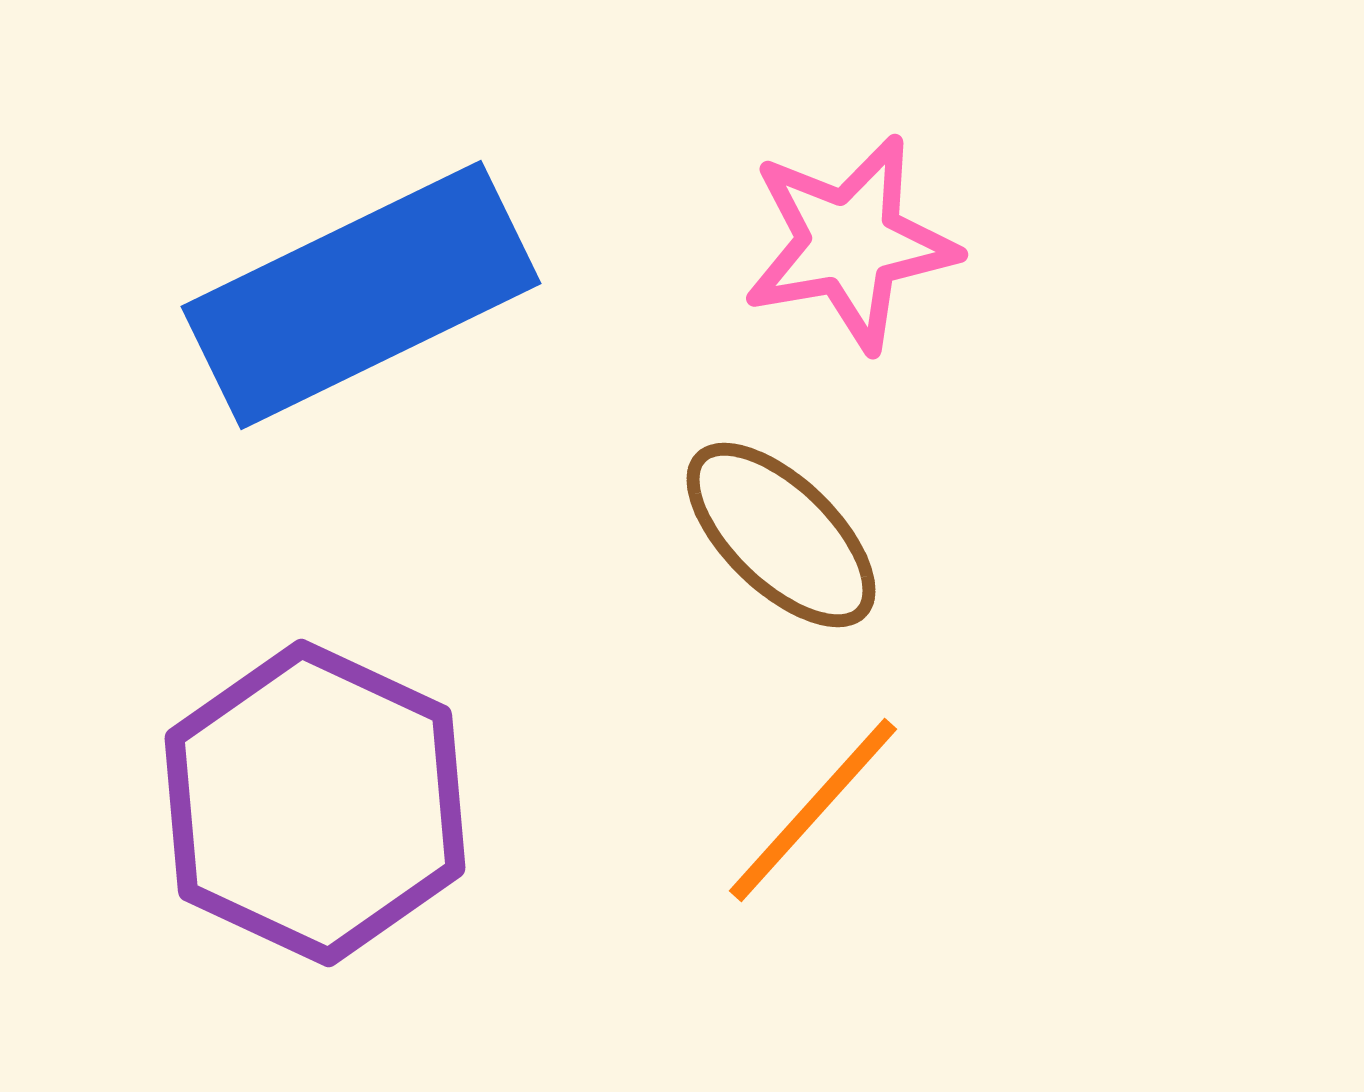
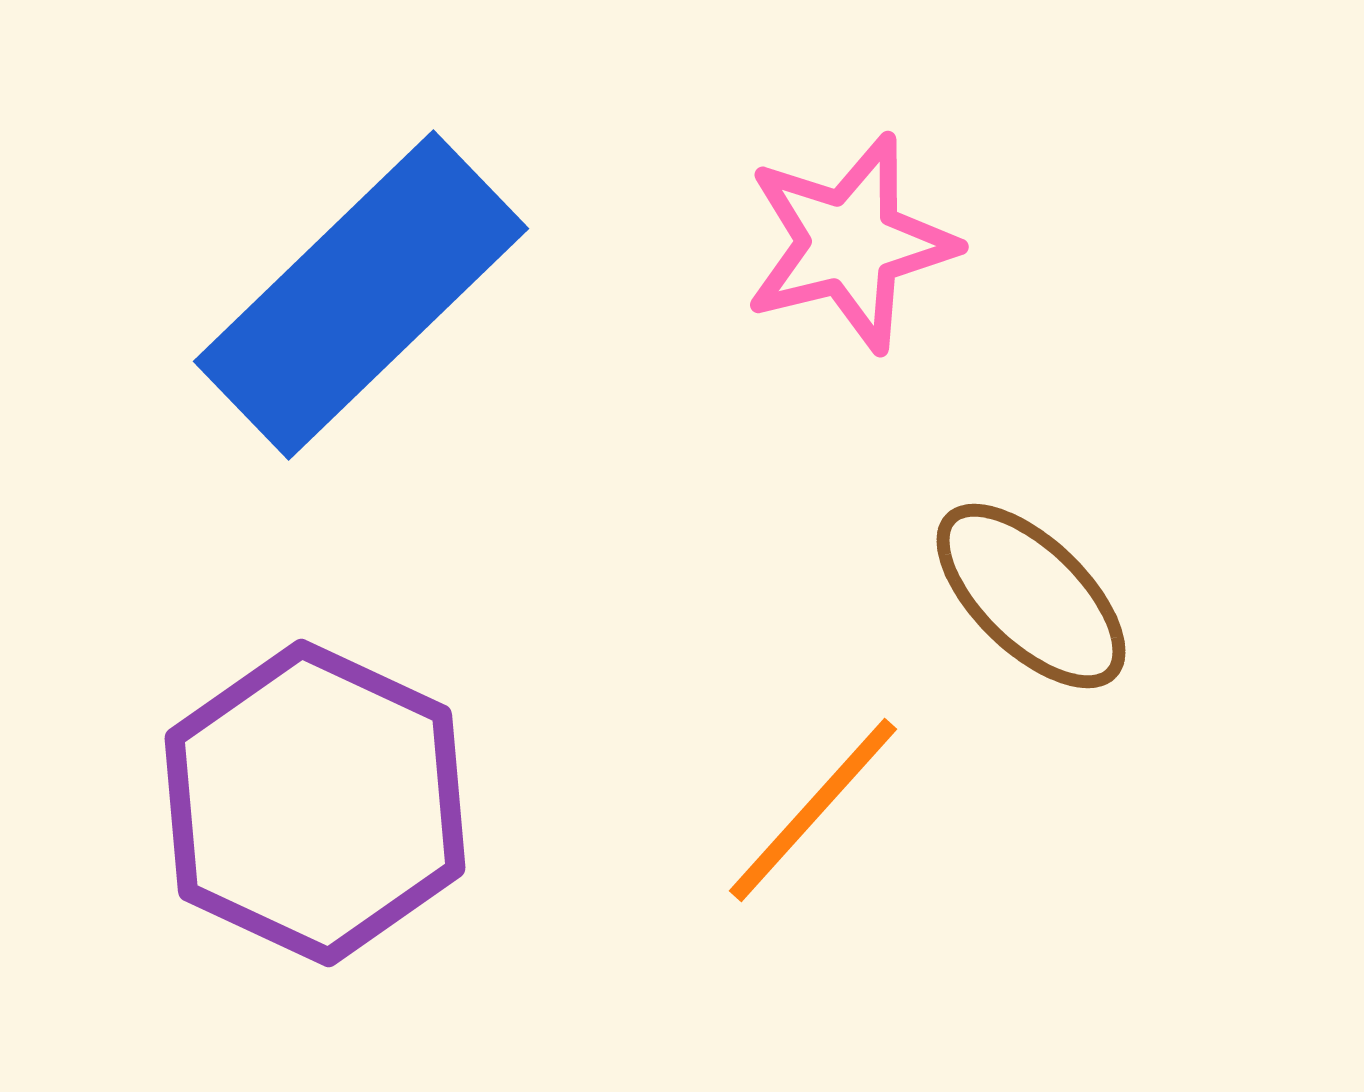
pink star: rotated 4 degrees counterclockwise
blue rectangle: rotated 18 degrees counterclockwise
brown ellipse: moved 250 px right, 61 px down
